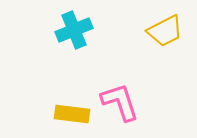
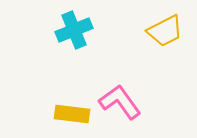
pink L-shape: rotated 18 degrees counterclockwise
